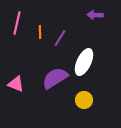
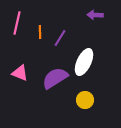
pink triangle: moved 4 px right, 11 px up
yellow circle: moved 1 px right
